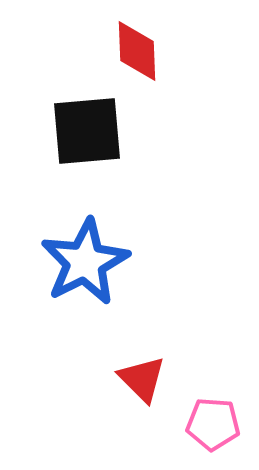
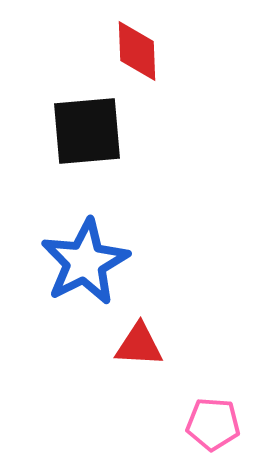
red triangle: moved 3 px left, 34 px up; rotated 42 degrees counterclockwise
